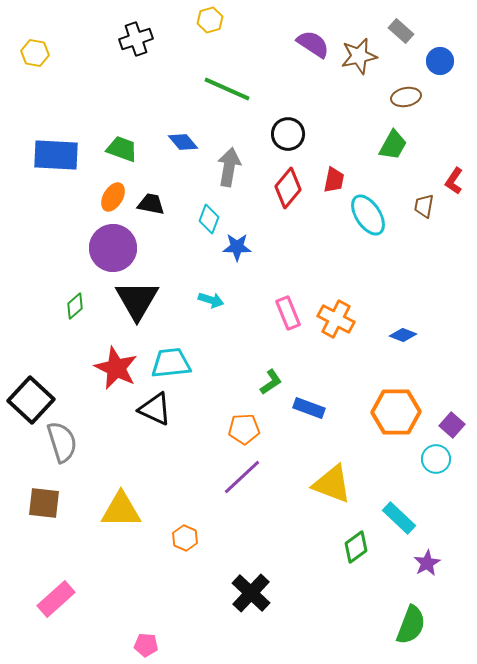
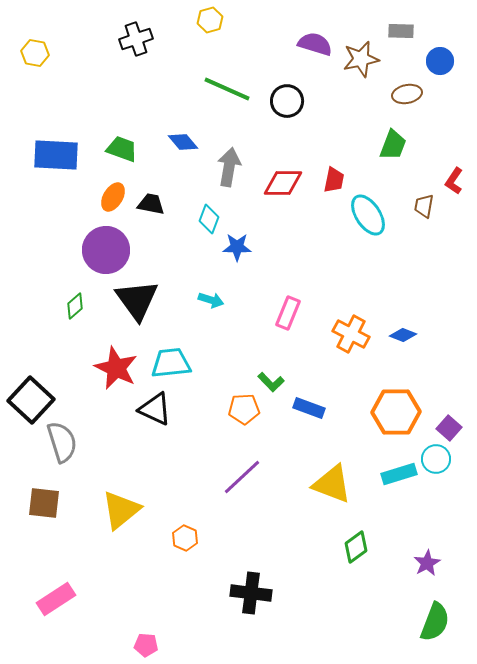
gray rectangle at (401, 31): rotated 40 degrees counterclockwise
purple semicircle at (313, 44): moved 2 px right; rotated 16 degrees counterclockwise
brown star at (359, 56): moved 2 px right, 3 px down
brown ellipse at (406, 97): moved 1 px right, 3 px up
black circle at (288, 134): moved 1 px left, 33 px up
green trapezoid at (393, 145): rotated 8 degrees counterclockwise
red diamond at (288, 188): moved 5 px left, 5 px up; rotated 51 degrees clockwise
purple circle at (113, 248): moved 7 px left, 2 px down
black triangle at (137, 300): rotated 6 degrees counterclockwise
pink rectangle at (288, 313): rotated 44 degrees clockwise
orange cross at (336, 319): moved 15 px right, 15 px down
green L-shape at (271, 382): rotated 80 degrees clockwise
purple square at (452, 425): moved 3 px left, 3 px down
orange pentagon at (244, 429): moved 20 px up
yellow triangle at (121, 510): rotated 39 degrees counterclockwise
cyan rectangle at (399, 518): moved 44 px up; rotated 60 degrees counterclockwise
black cross at (251, 593): rotated 36 degrees counterclockwise
pink rectangle at (56, 599): rotated 9 degrees clockwise
green semicircle at (411, 625): moved 24 px right, 3 px up
